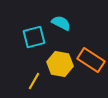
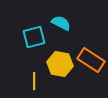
yellow line: rotated 30 degrees counterclockwise
